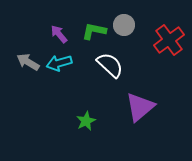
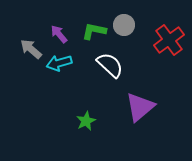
gray arrow: moved 3 px right, 13 px up; rotated 10 degrees clockwise
